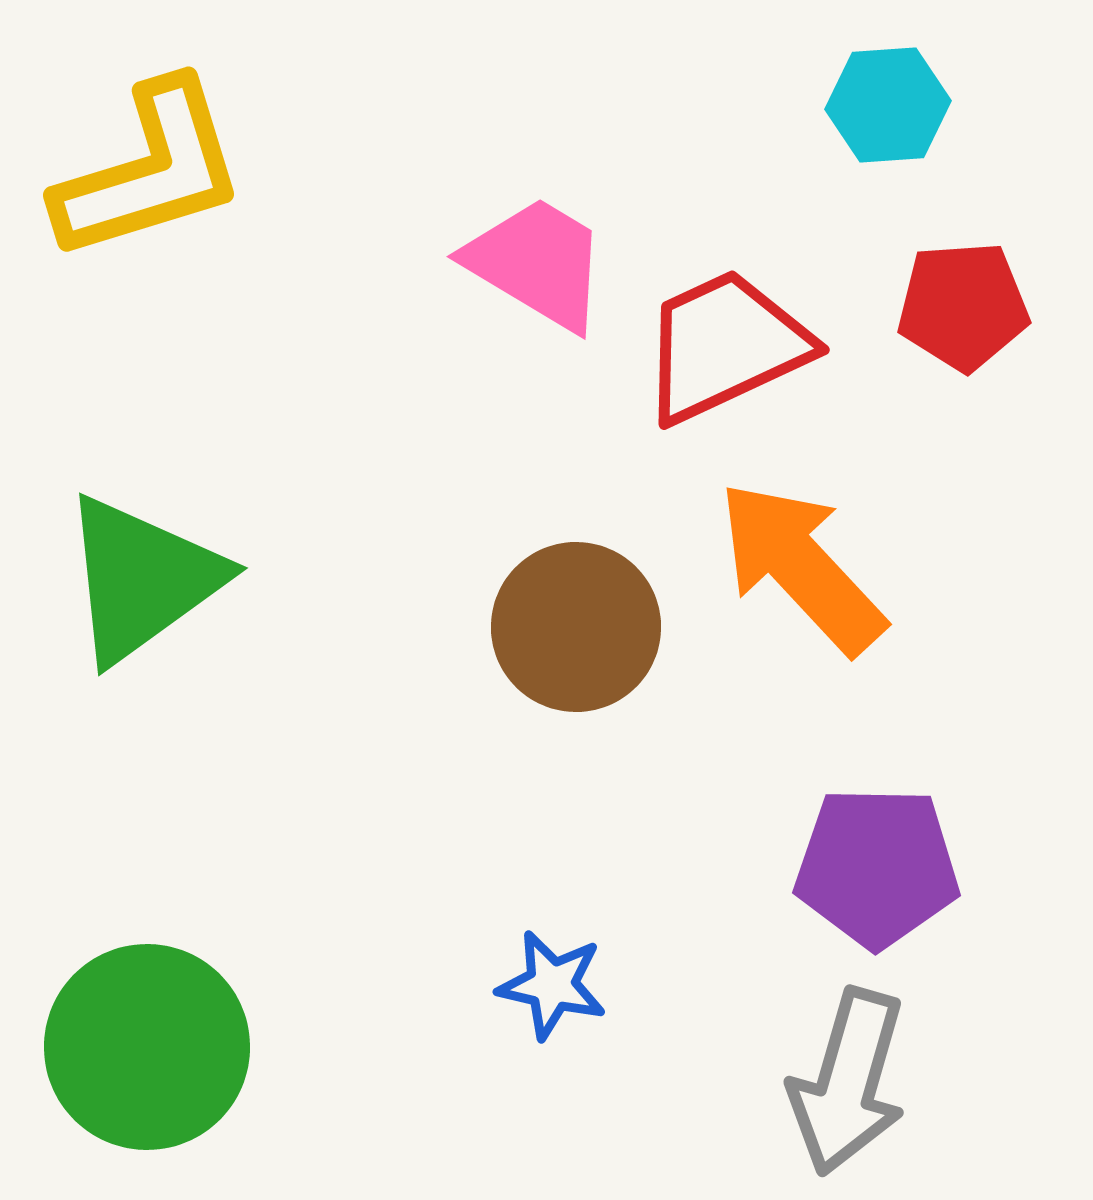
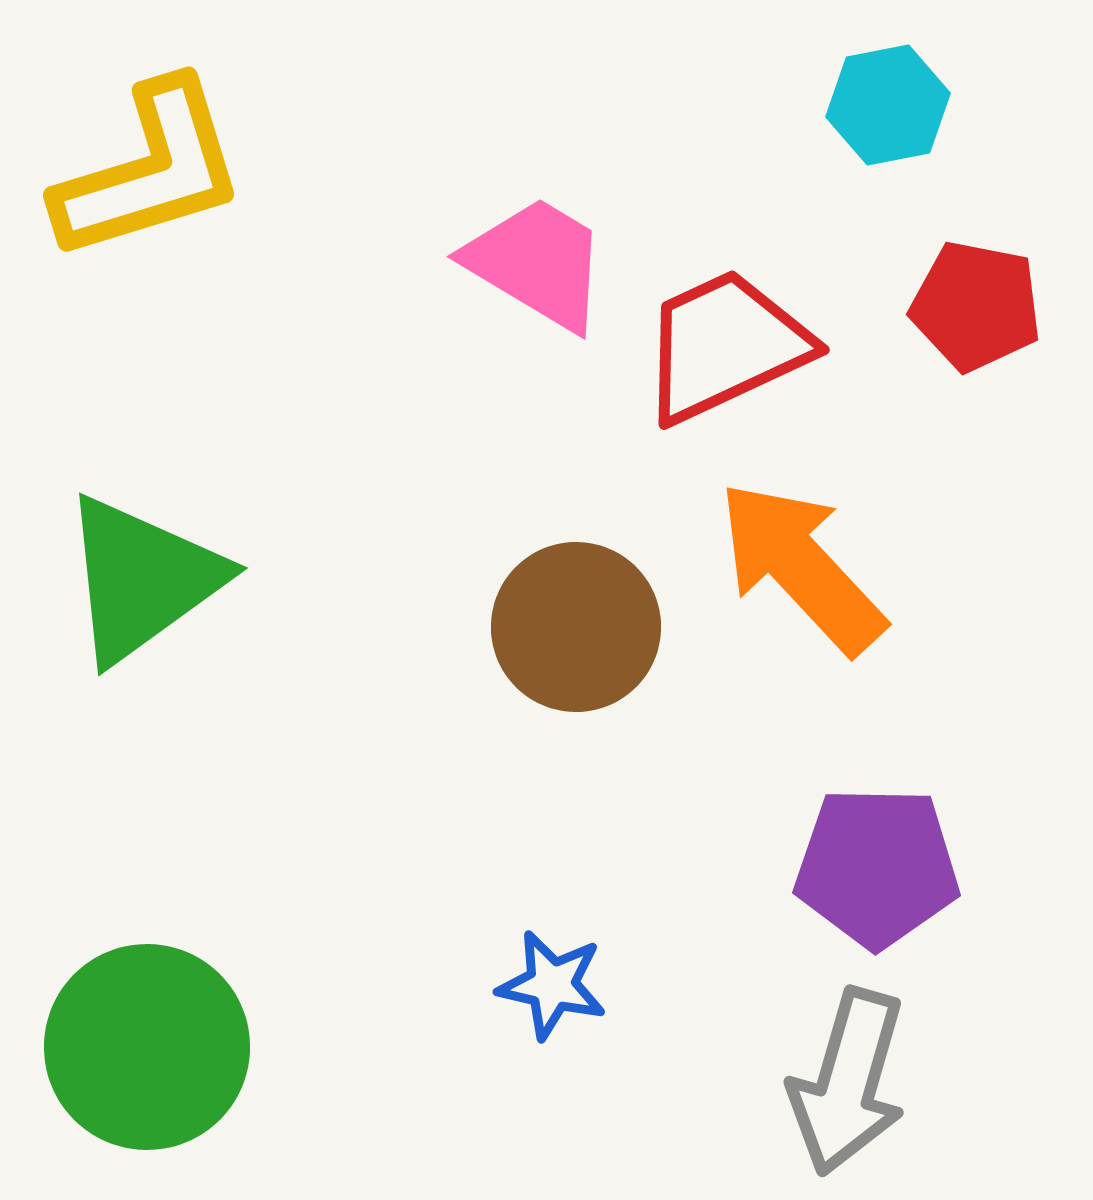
cyan hexagon: rotated 7 degrees counterclockwise
red pentagon: moved 13 px right; rotated 15 degrees clockwise
